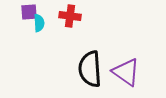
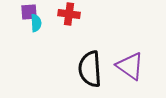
red cross: moved 1 px left, 2 px up
cyan semicircle: moved 3 px left
purple triangle: moved 4 px right, 6 px up
